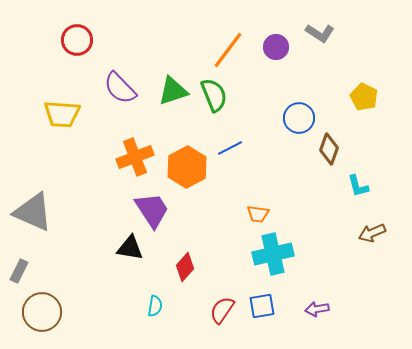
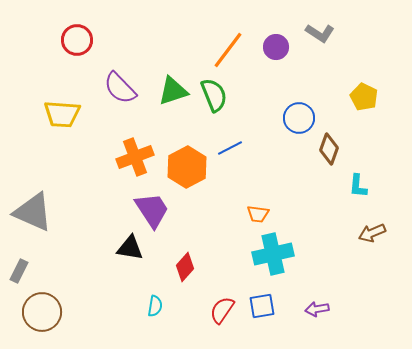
cyan L-shape: rotated 20 degrees clockwise
